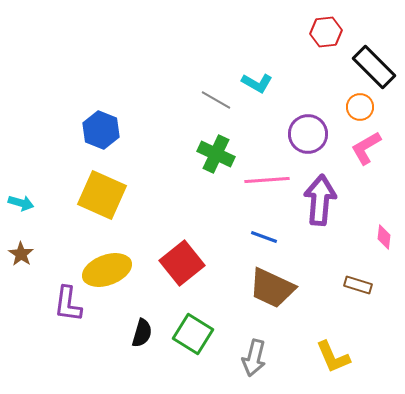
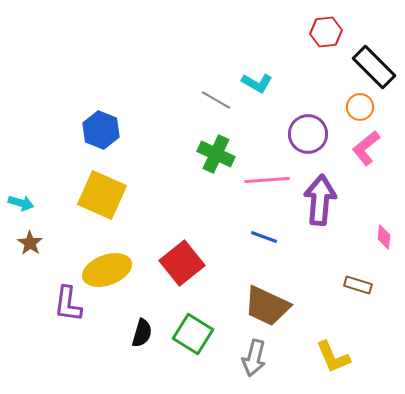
pink L-shape: rotated 9 degrees counterclockwise
brown star: moved 9 px right, 11 px up
brown trapezoid: moved 5 px left, 18 px down
